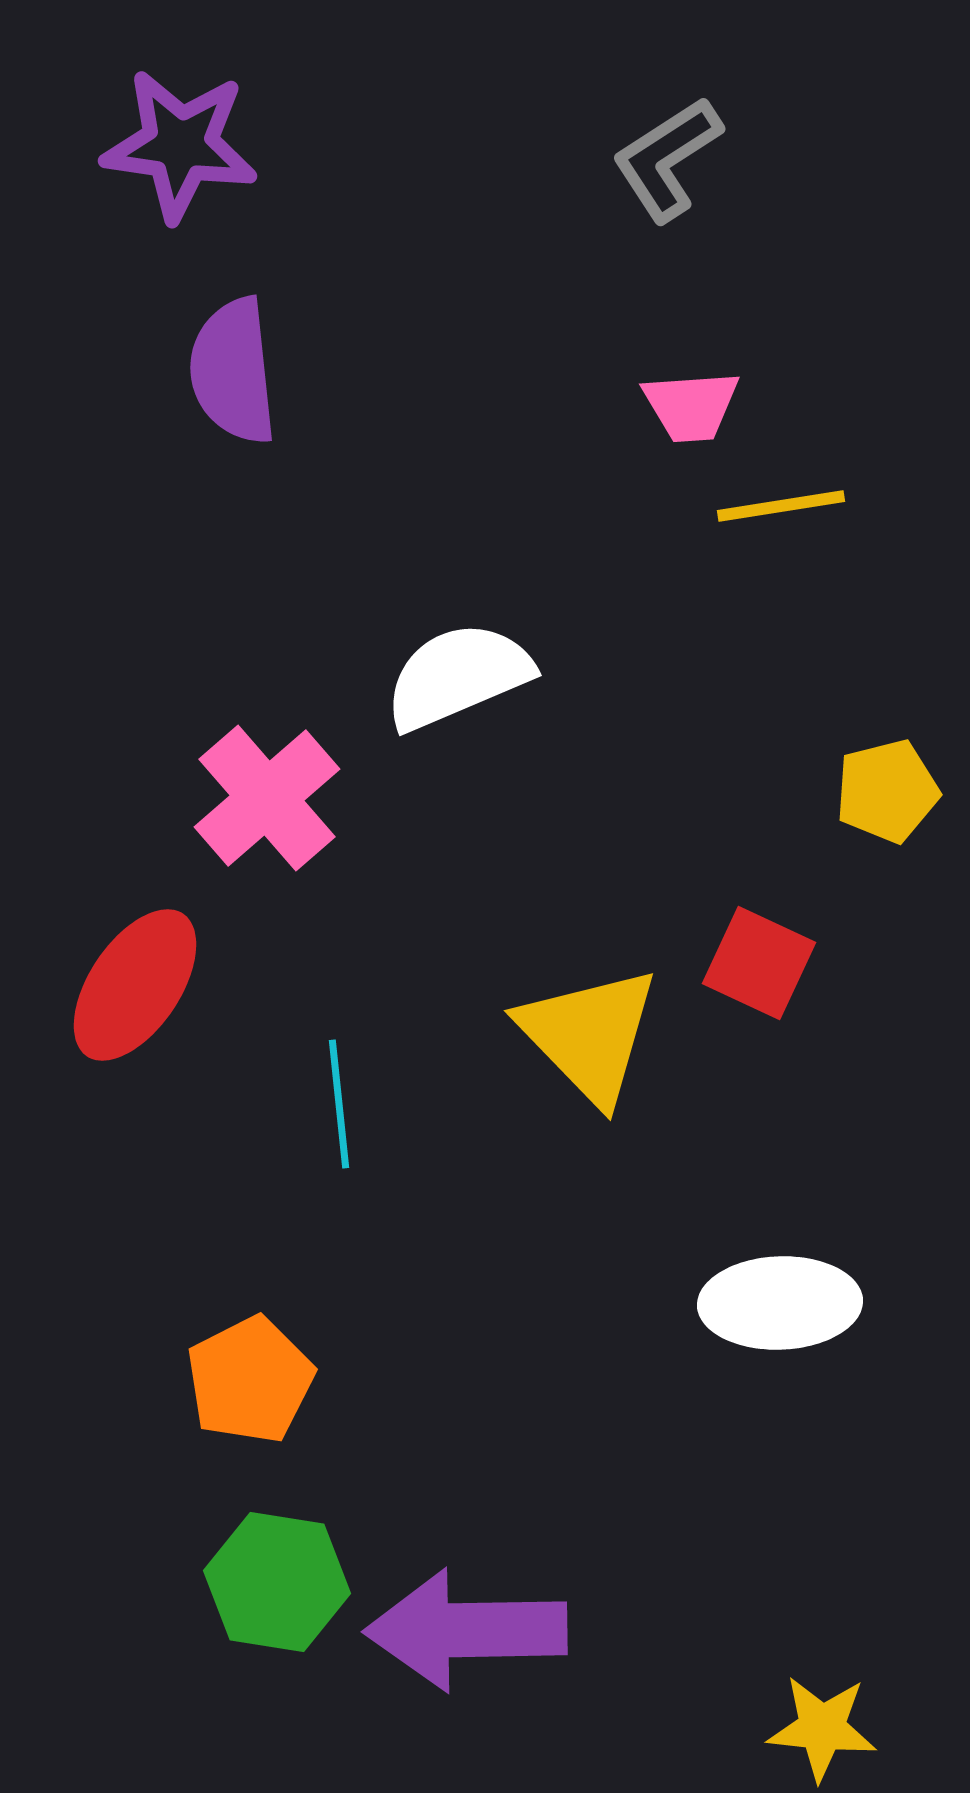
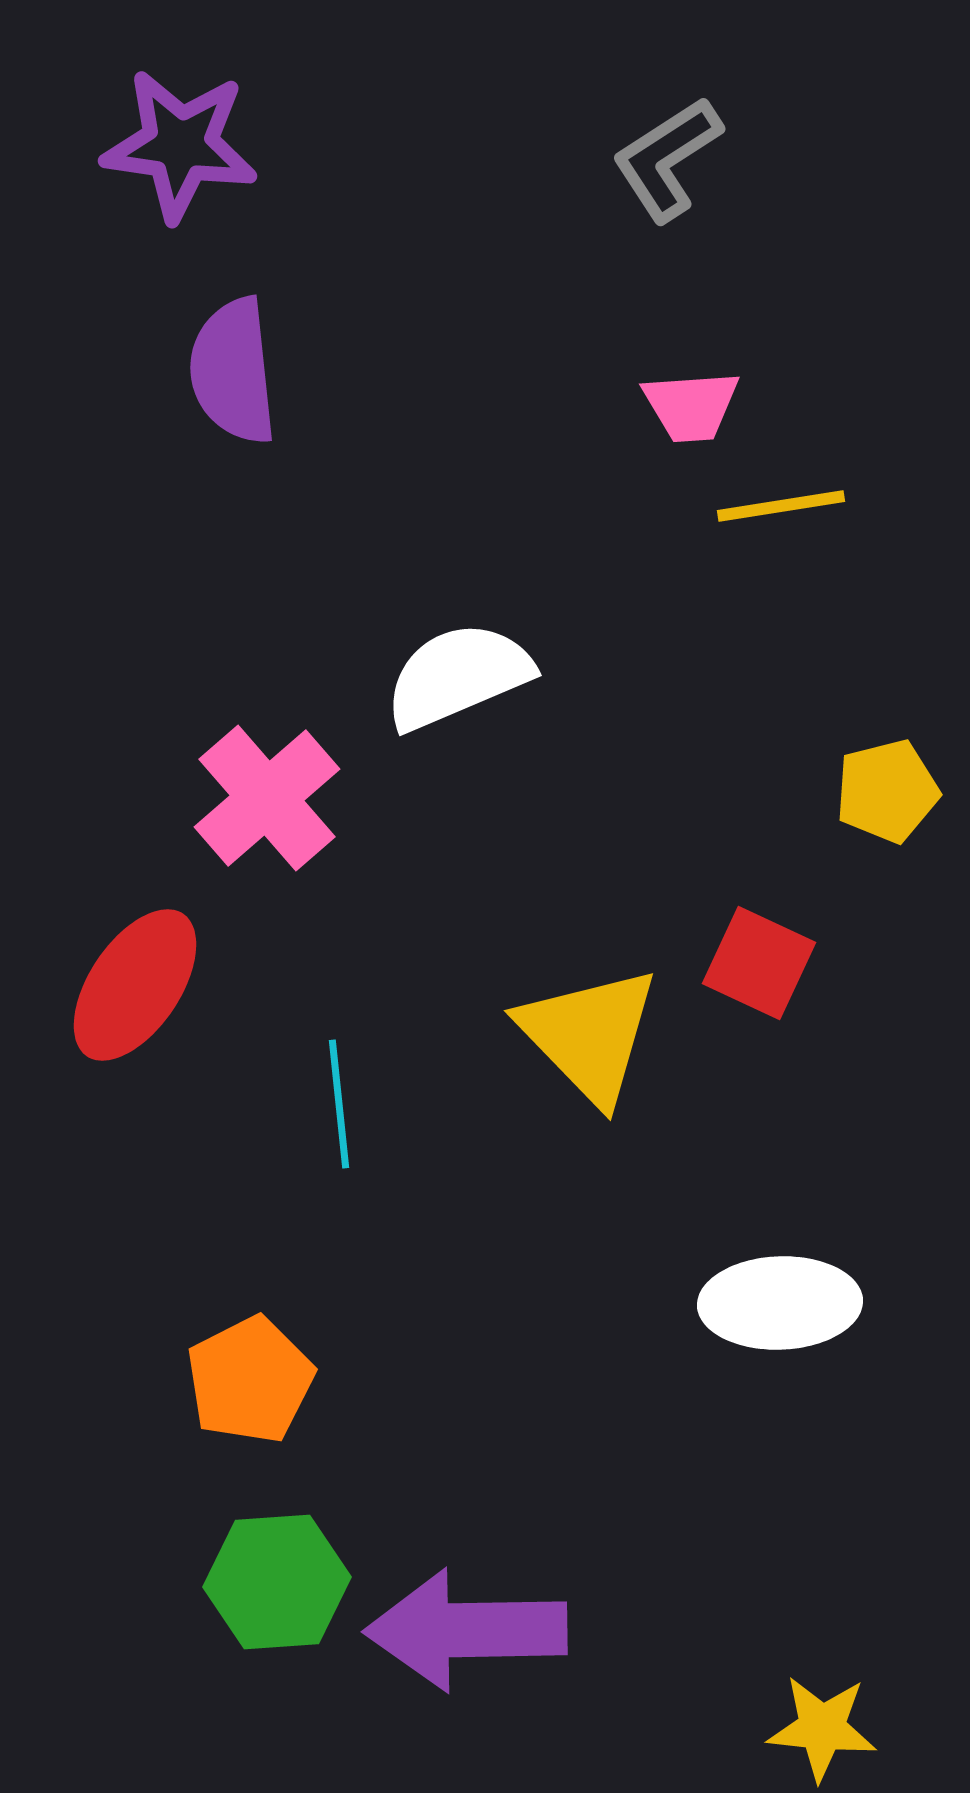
green hexagon: rotated 13 degrees counterclockwise
